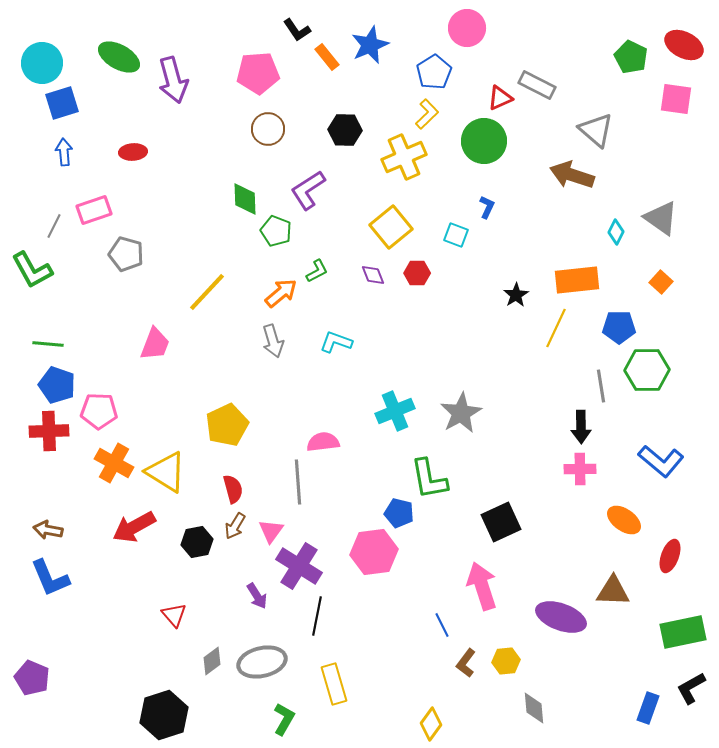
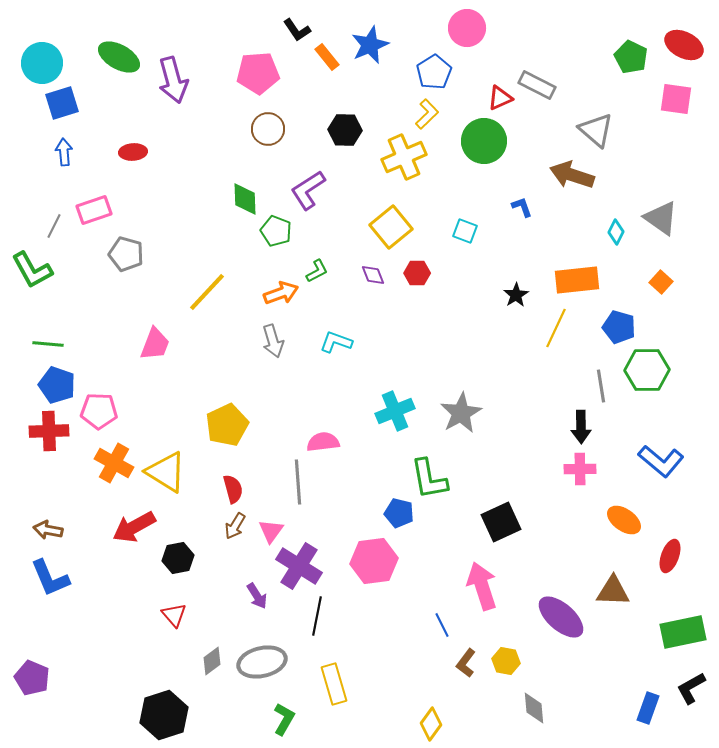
blue L-shape at (487, 207): moved 35 px right; rotated 45 degrees counterclockwise
cyan square at (456, 235): moved 9 px right, 4 px up
orange arrow at (281, 293): rotated 20 degrees clockwise
blue pentagon at (619, 327): rotated 16 degrees clockwise
black hexagon at (197, 542): moved 19 px left, 16 px down
pink hexagon at (374, 552): moved 9 px down
purple ellipse at (561, 617): rotated 21 degrees clockwise
yellow hexagon at (506, 661): rotated 16 degrees clockwise
